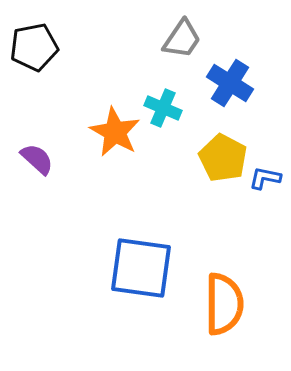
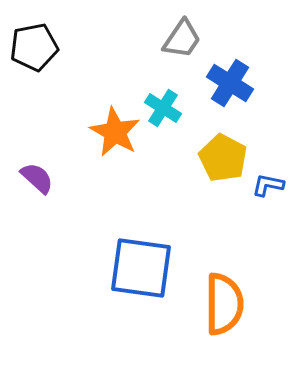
cyan cross: rotated 9 degrees clockwise
purple semicircle: moved 19 px down
blue L-shape: moved 3 px right, 7 px down
